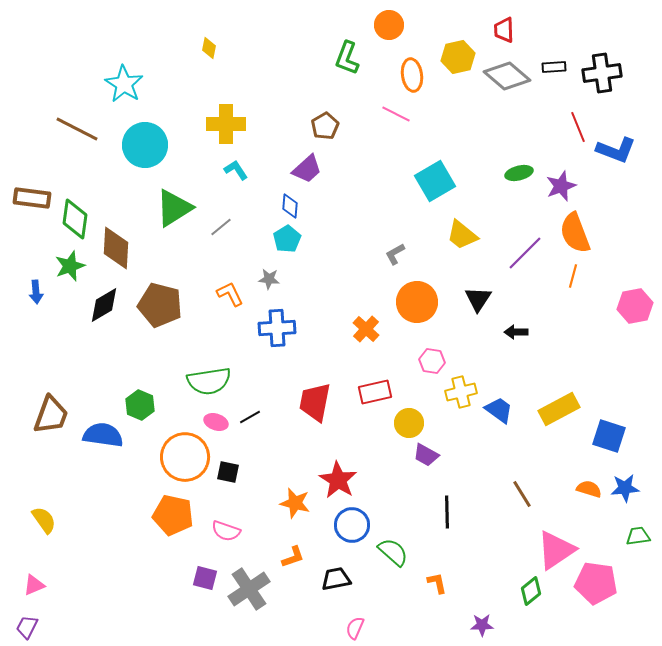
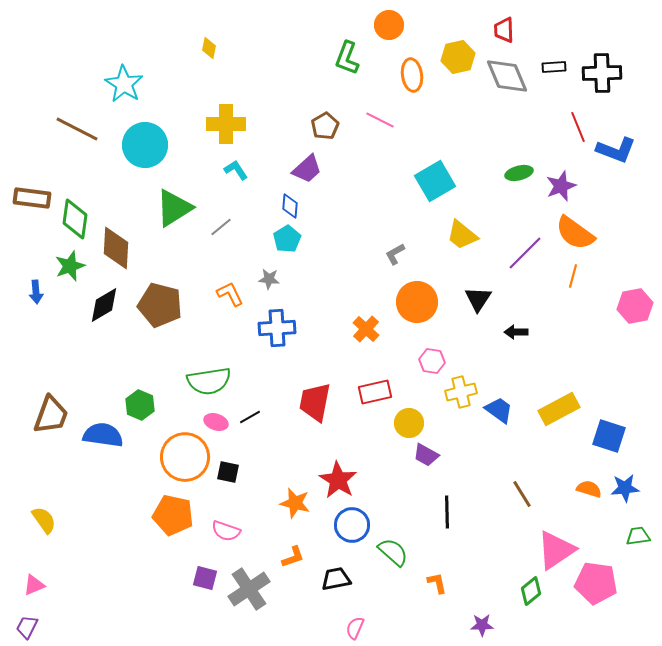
black cross at (602, 73): rotated 6 degrees clockwise
gray diamond at (507, 76): rotated 27 degrees clockwise
pink line at (396, 114): moved 16 px left, 6 px down
orange semicircle at (575, 233): rotated 33 degrees counterclockwise
